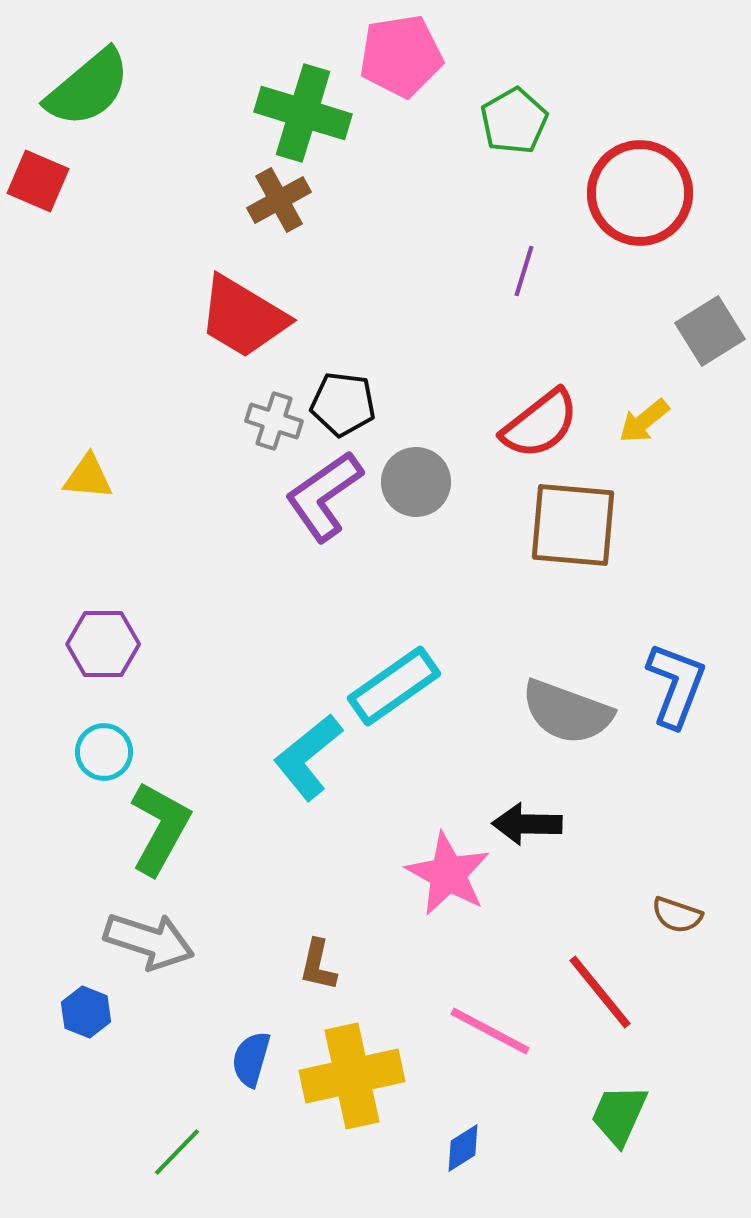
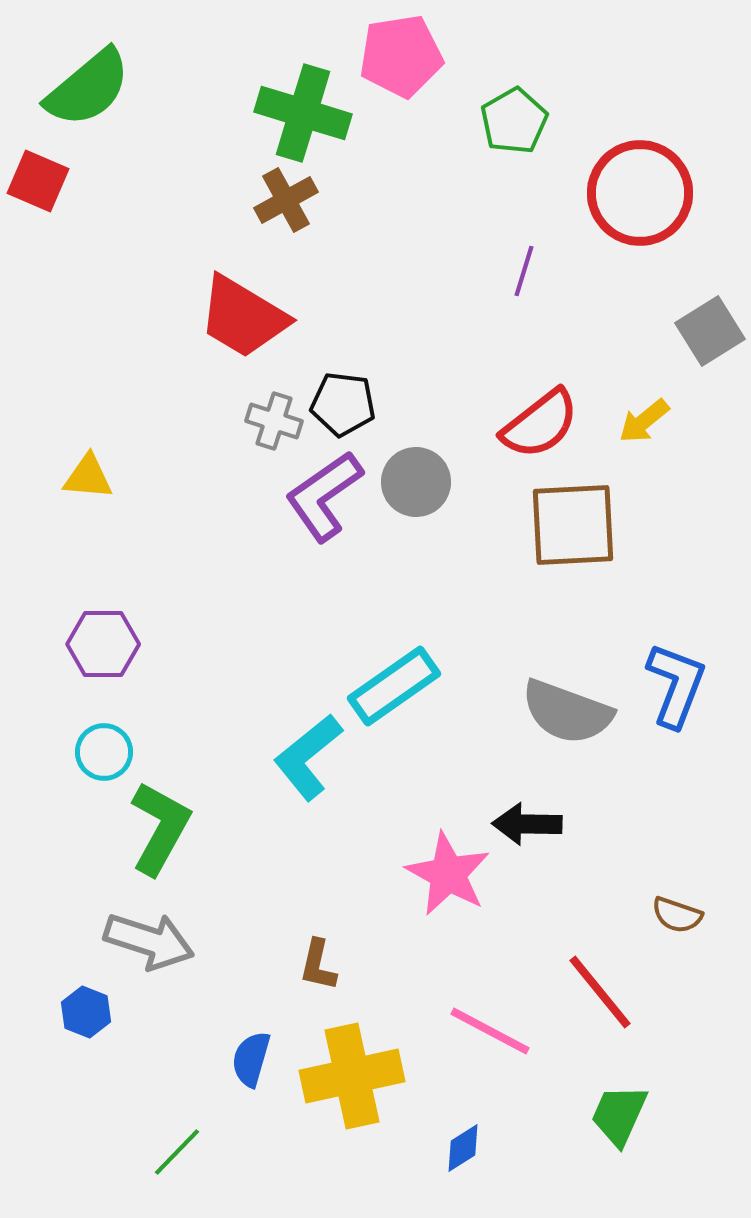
brown cross: moved 7 px right
brown square: rotated 8 degrees counterclockwise
